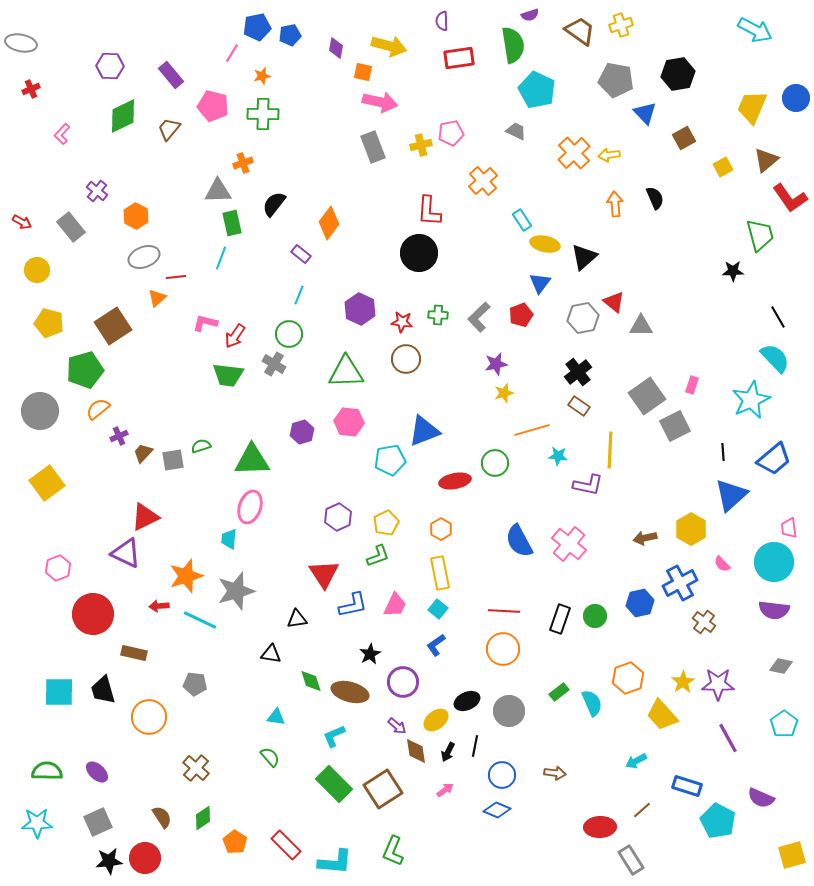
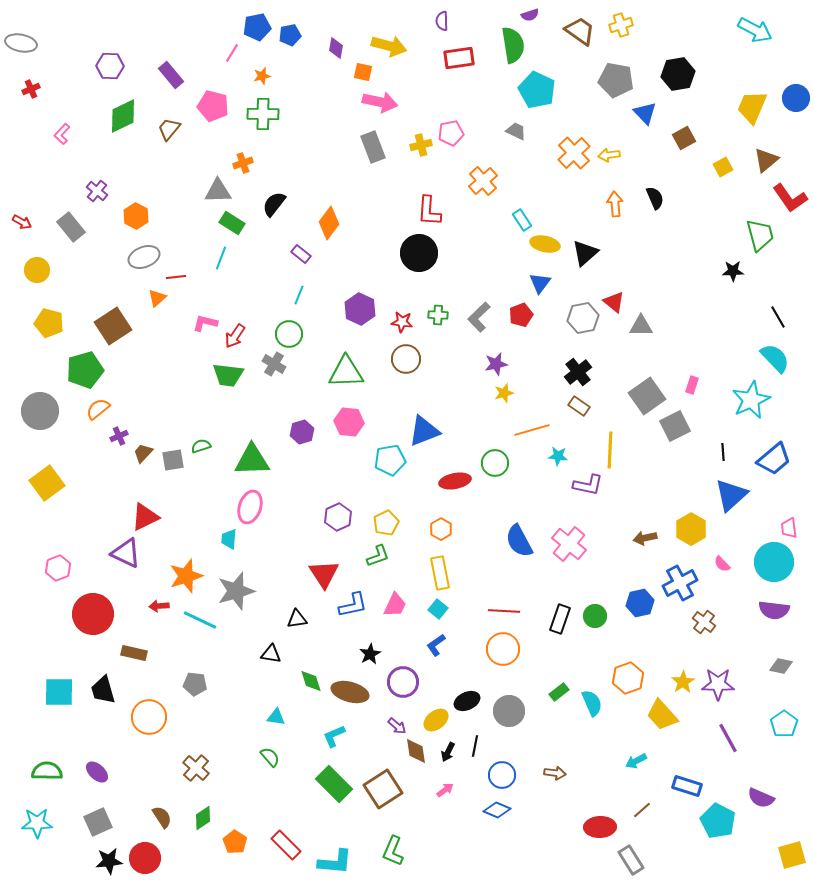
green rectangle at (232, 223): rotated 45 degrees counterclockwise
black triangle at (584, 257): moved 1 px right, 4 px up
